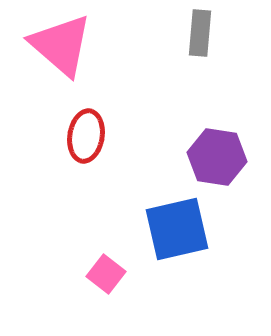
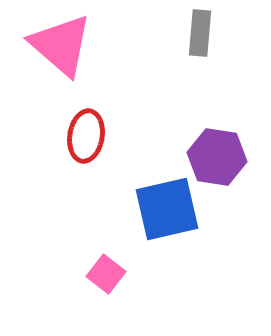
blue square: moved 10 px left, 20 px up
